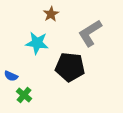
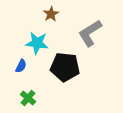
black pentagon: moved 5 px left
blue semicircle: moved 10 px right, 10 px up; rotated 88 degrees counterclockwise
green cross: moved 4 px right, 3 px down
